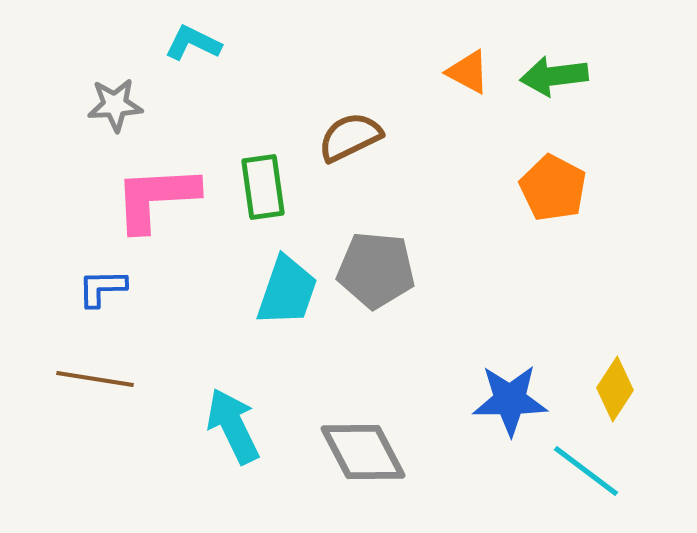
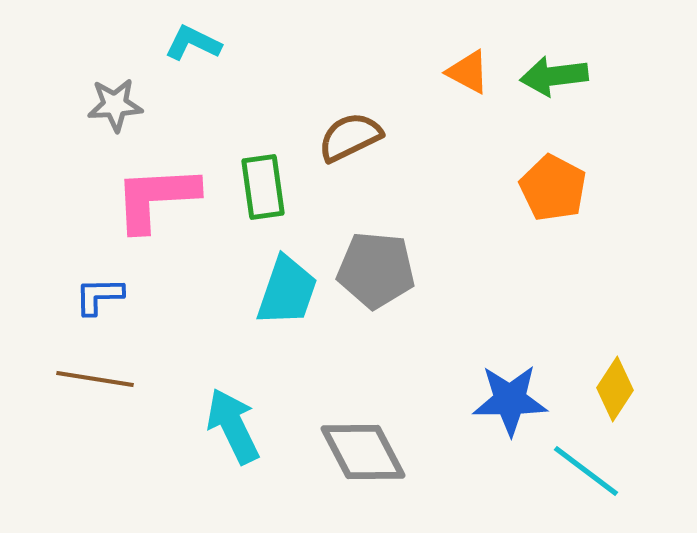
blue L-shape: moved 3 px left, 8 px down
